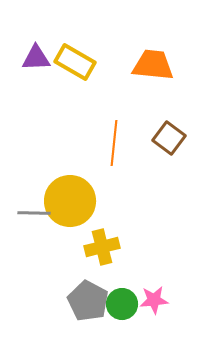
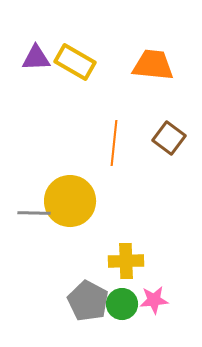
yellow cross: moved 24 px right, 14 px down; rotated 12 degrees clockwise
